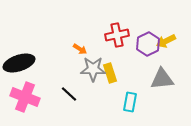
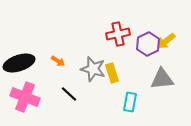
red cross: moved 1 px right, 1 px up
yellow arrow: rotated 12 degrees counterclockwise
orange arrow: moved 22 px left, 12 px down
gray star: rotated 15 degrees clockwise
yellow rectangle: moved 2 px right
